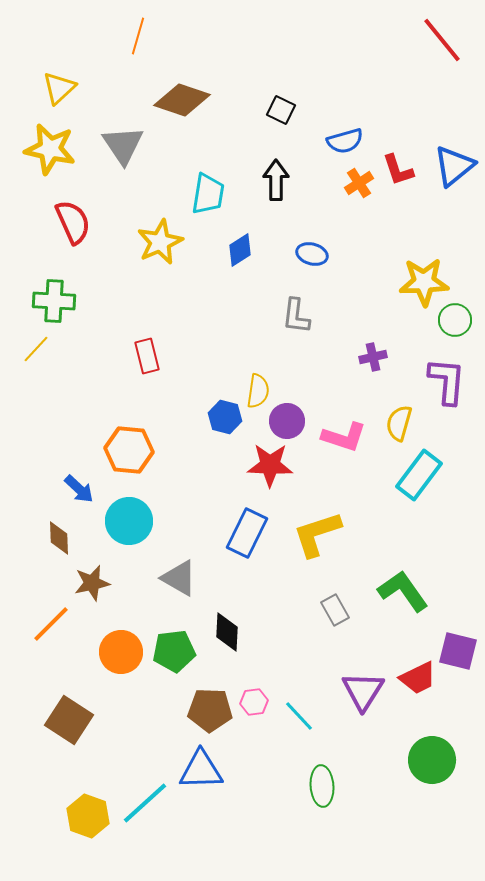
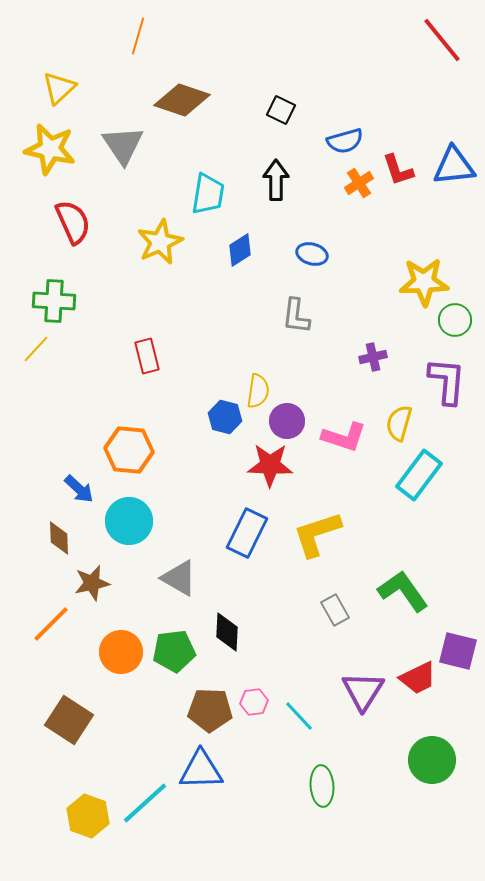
blue triangle at (454, 166): rotated 33 degrees clockwise
